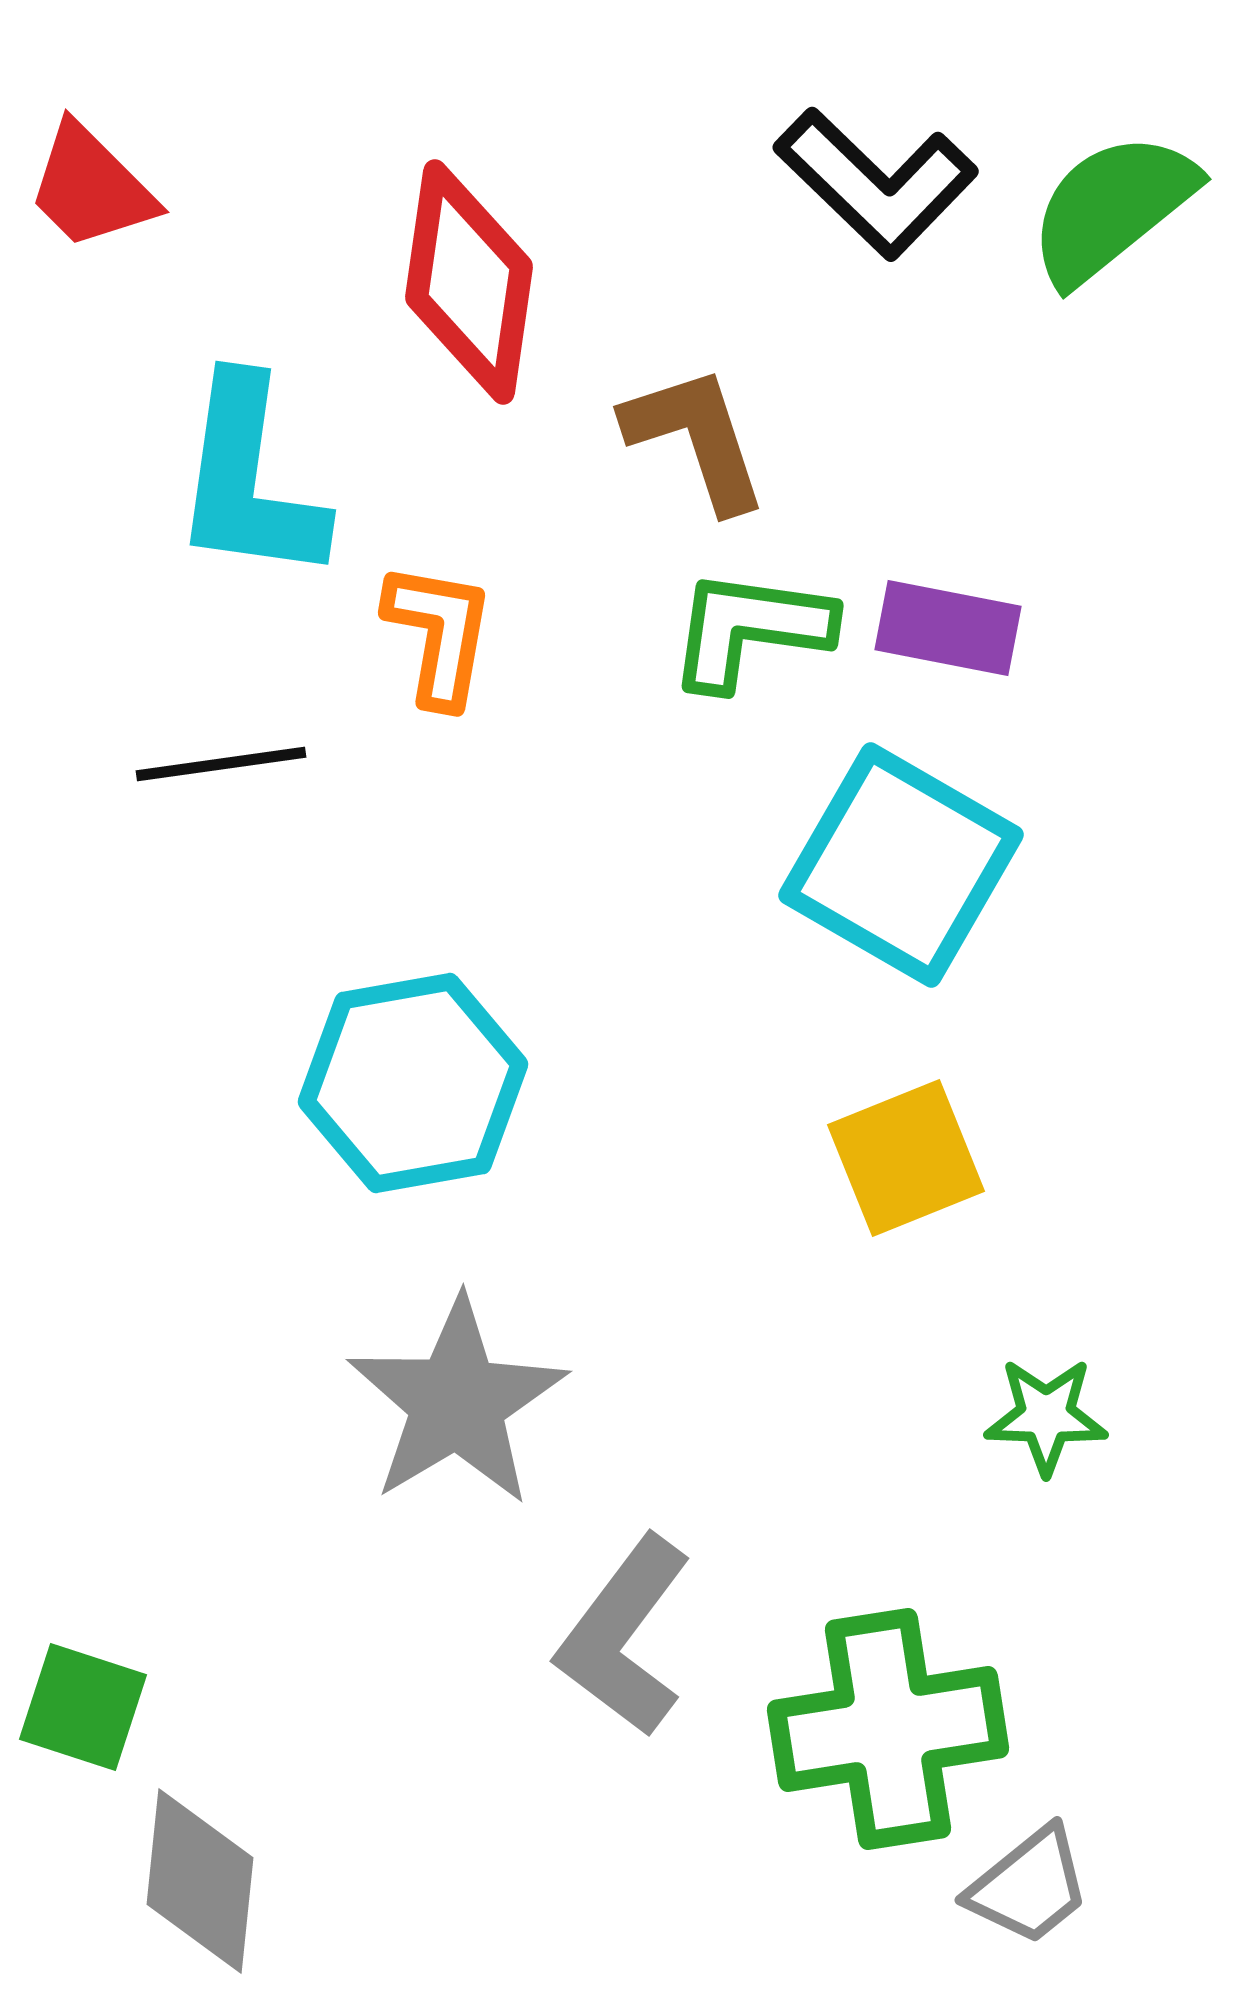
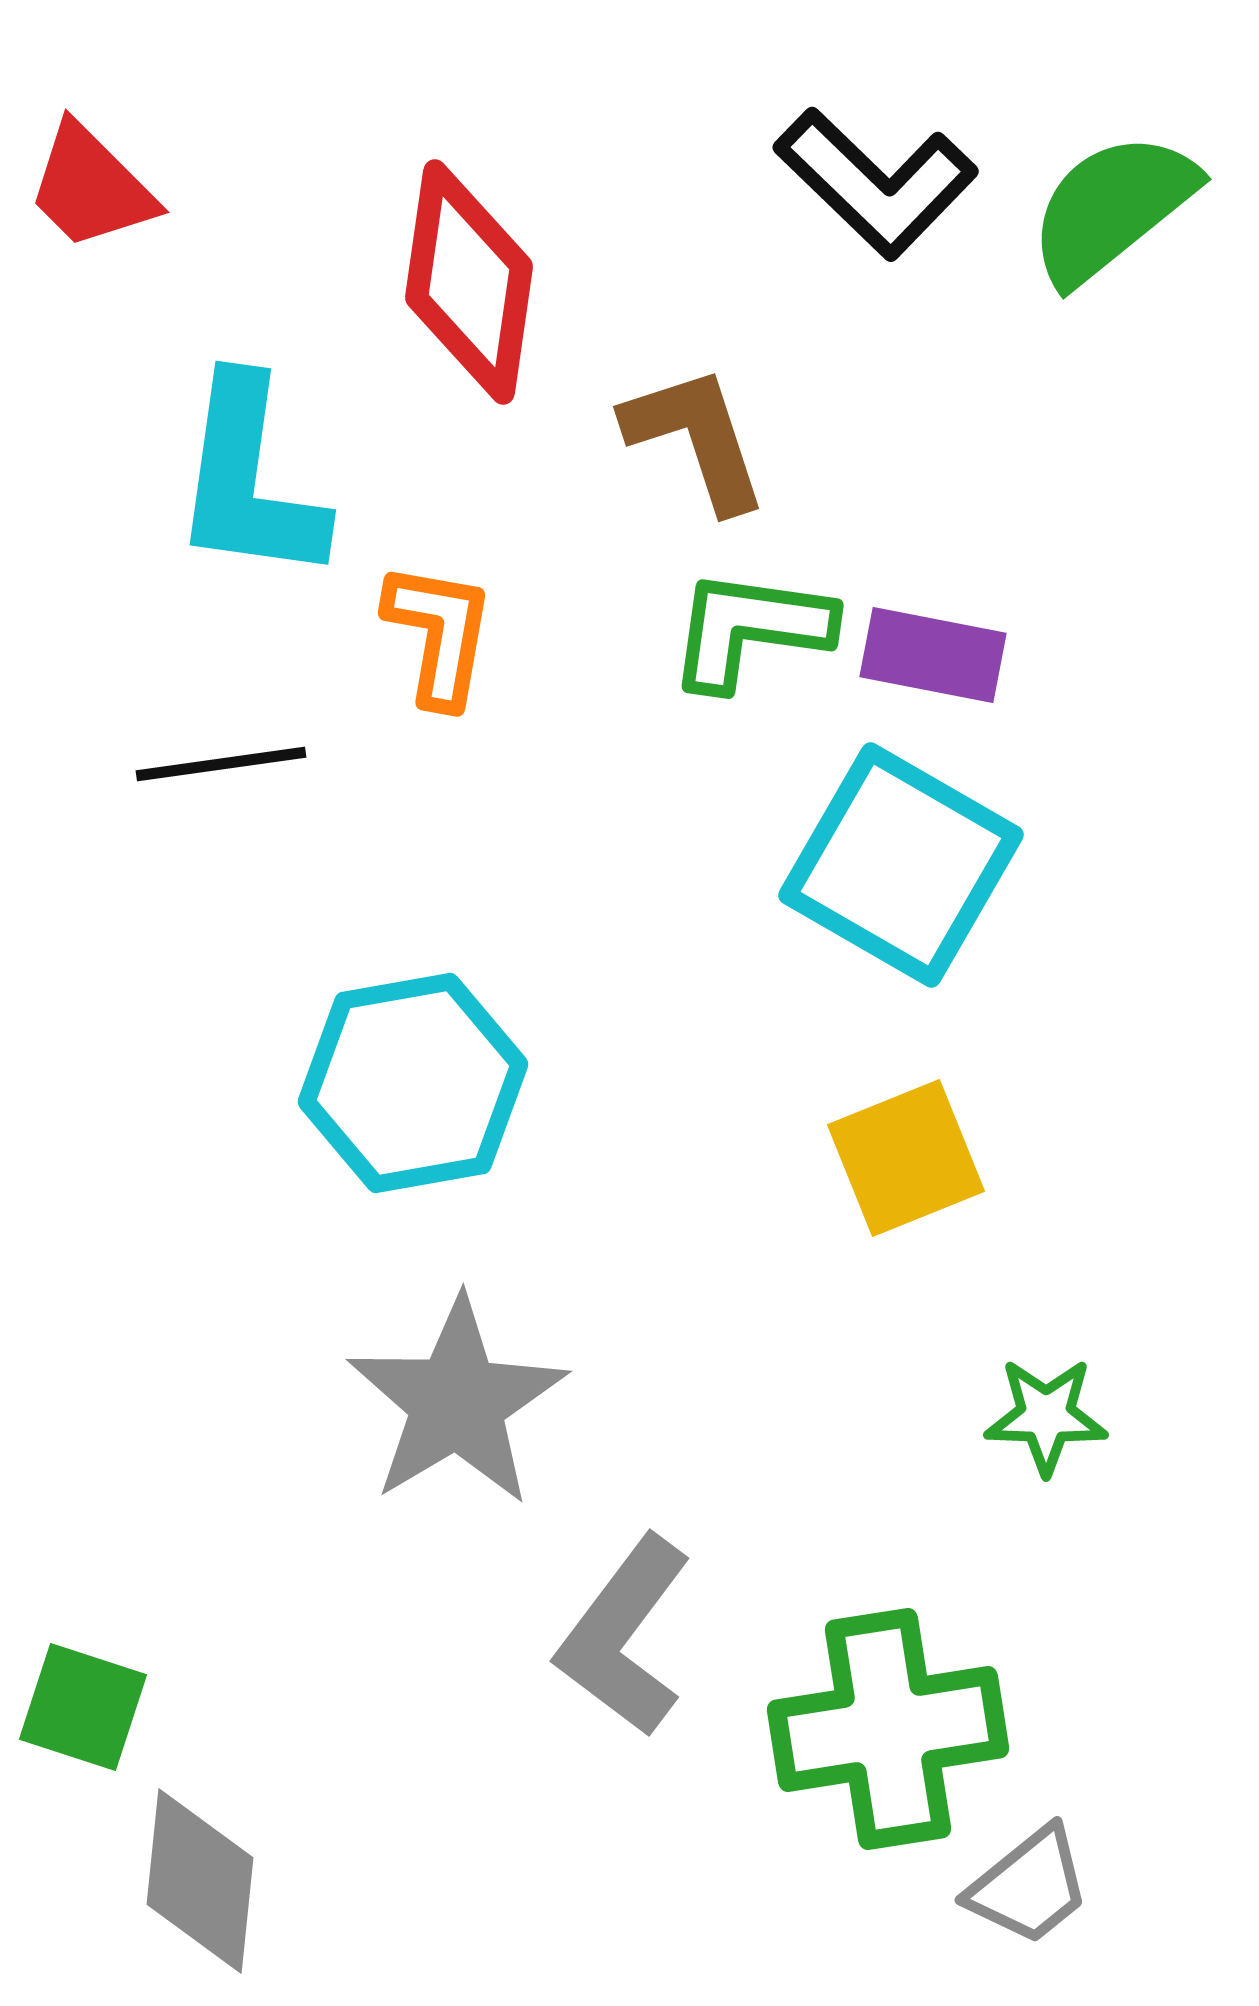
purple rectangle: moved 15 px left, 27 px down
